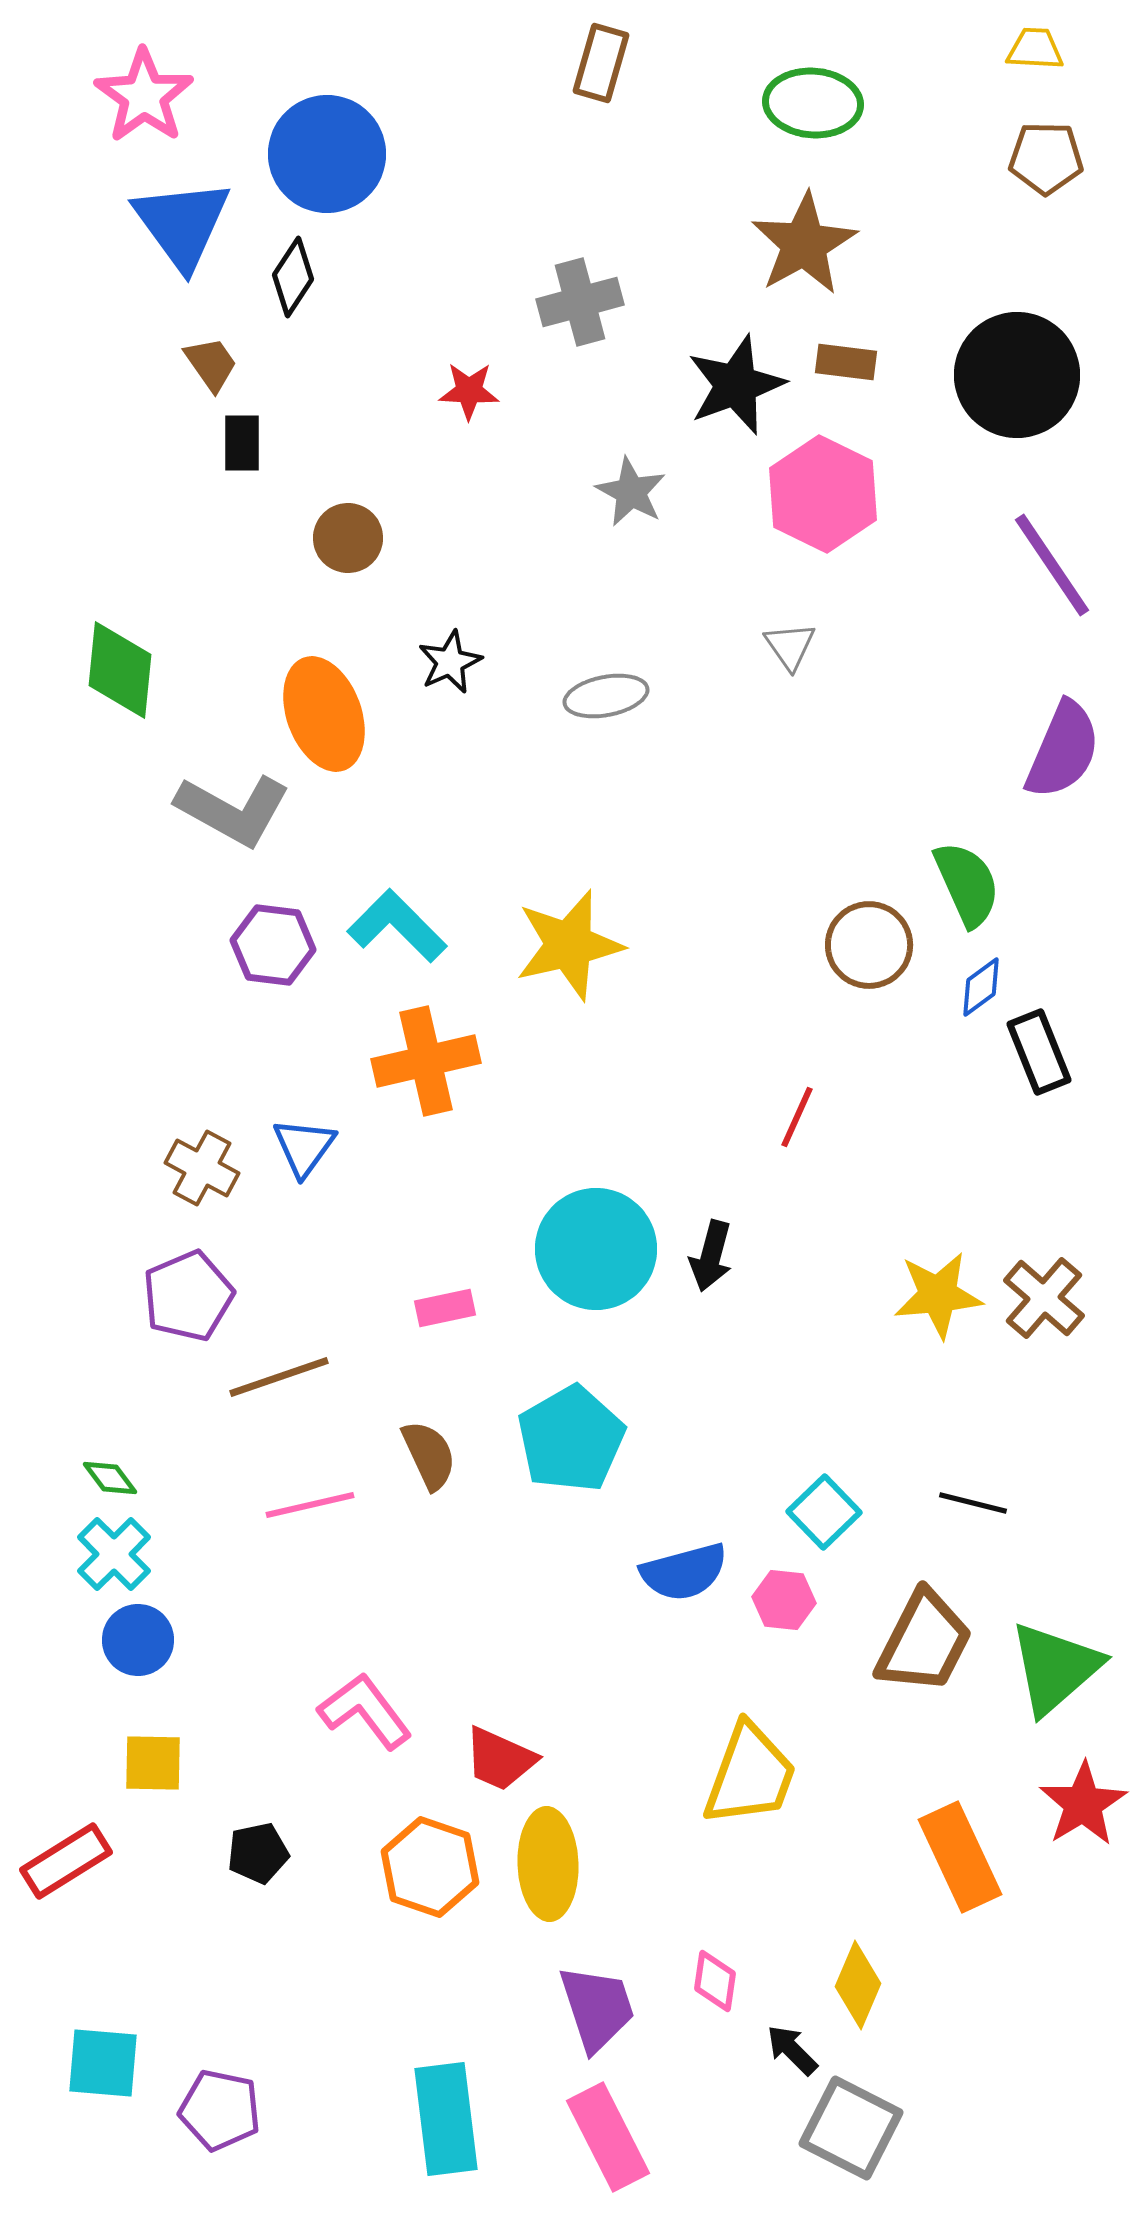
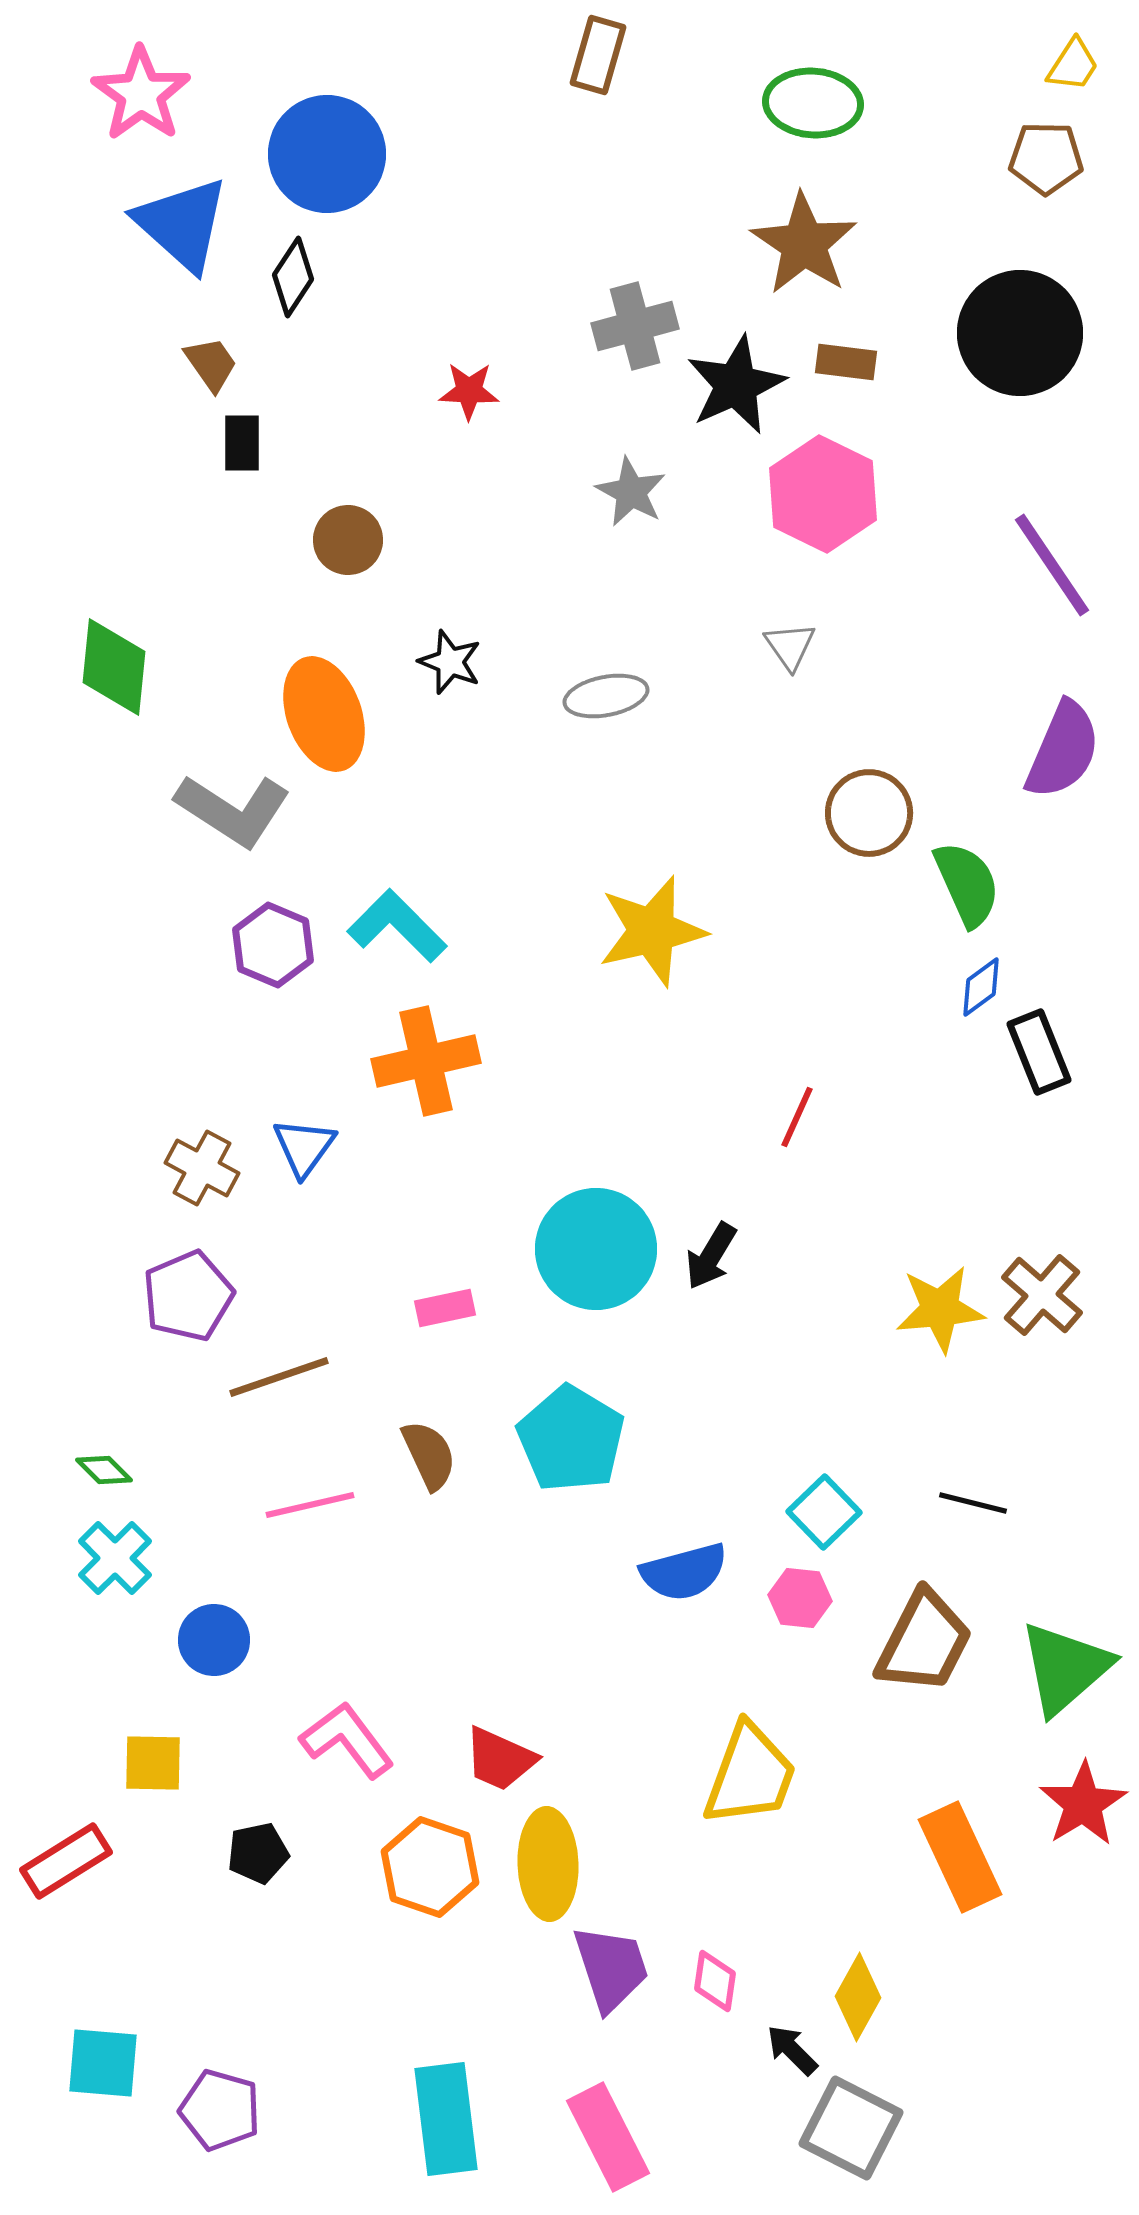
yellow trapezoid at (1035, 49): moved 38 px right, 16 px down; rotated 120 degrees clockwise
brown rectangle at (601, 63): moved 3 px left, 8 px up
pink star at (144, 96): moved 3 px left, 2 px up
blue triangle at (182, 224): rotated 12 degrees counterclockwise
brown star at (804, 244): rotated 9 degrees counterclockwise
gray cross at (580, 302): moved 55 px right, 24 px down
black circle at (1017, 375): moved 3 px right, 42 px up
black star at (736, 385): rotated 4 degrees counterclockwise
brown circle at (348, 538): moved 2 px down
black star at (450, 662): rotated 26 degrees counterclockwise
green diamond at (120, 670): moved 6 px left, 3 px up
gray L-shape at (233, 810): rotated 4 degrees clockwise
purple hexagon at (273, 945): rotated 16 degrees clockwise
yellow star at (569, 945): moved 83 px right, 14 px up
brown circle at (869, 945): moved 132 px up
black arrow at (711, 1256): rotated 16 degrees clockwise
yellow star at (938, 1295): moved 2 px right, 14 px down
brown cross at (1044, 1298): moved 2 px left, 3 px up
cyan pentagon at (571, 1439): rotated 11 degrees counterclockwise
green diamond at (110, 1478): moved 6 px left, 8 px up; rotated 8 degrees counterclockwise
cyan cross at (114, 1554): moved 1 px right, 4 px down
pink hexagon at (784, 1600): moved 16 px right, 2 px up
blue circle at (138, 1640): moved 76 px right
green triangle at (1055, 1668): moved 10 px right
pink L-shape at (365, 1711): moved 18 px left, 29 px down
yellow diamond at (858, 1985): moved 12 px down; rotated 6 degrees clockwise
purple trapezoid at (597, 2008): moved 14 px right, 40 px up
purple pentagon at (220, 2110): rotated 4 degrees clockwise
